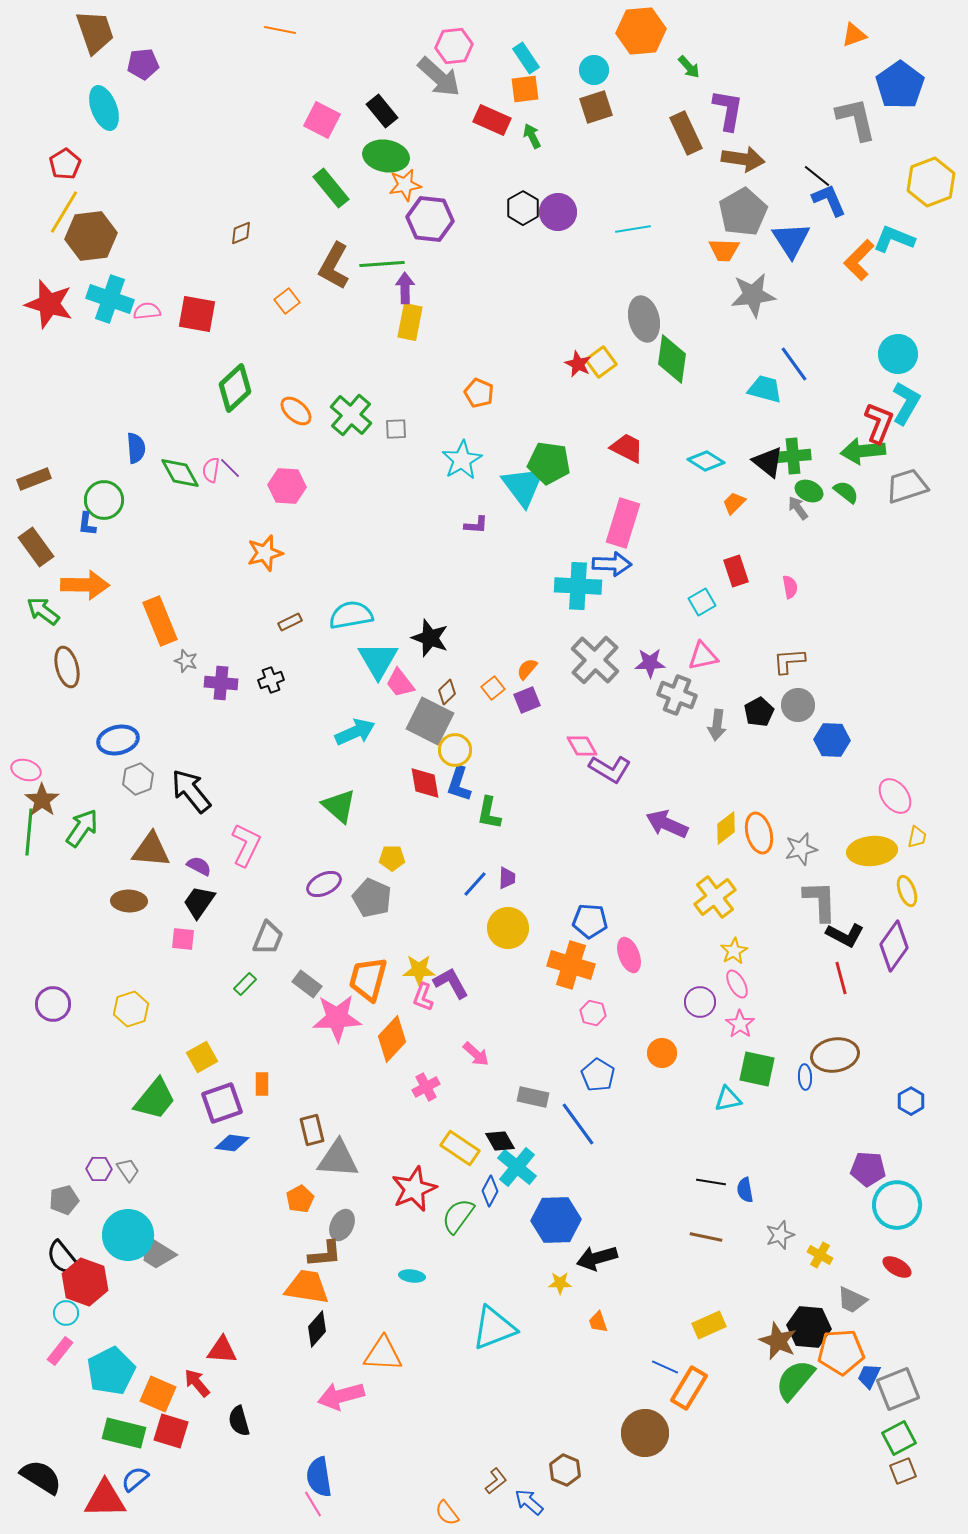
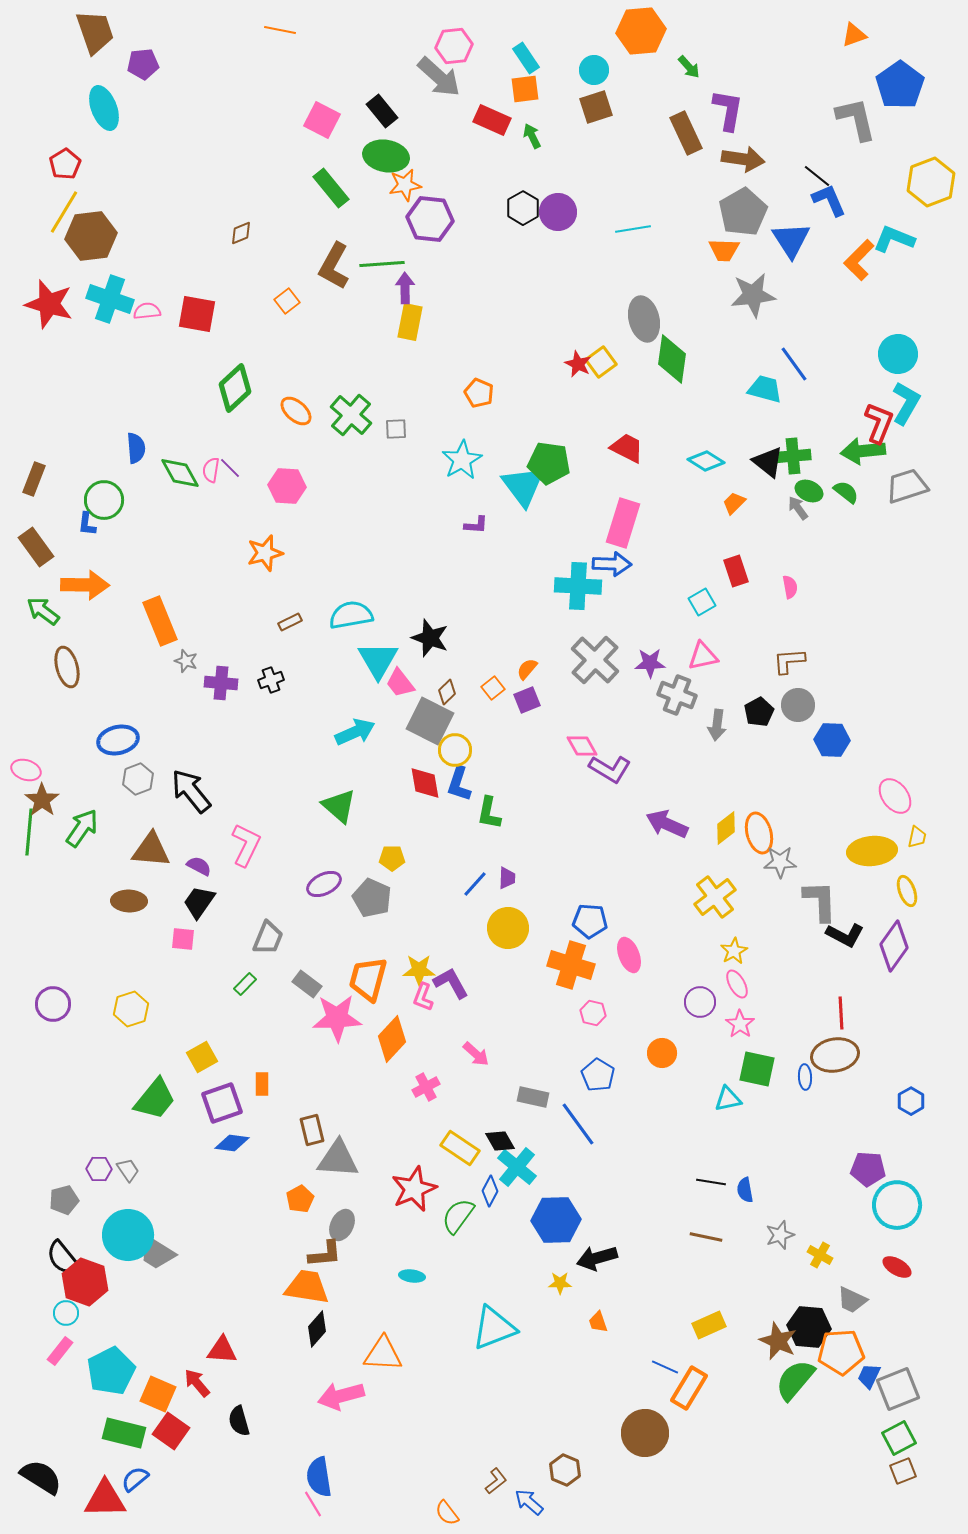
brown rectangle at (34, 479): rotated 48 degrees counterclockwise
gray star at (801, 849): moved 21 px left, 13 px down; rotated 12 degrees clockwise
red line at (841, 978): moved 35 px down; rotated 12 degrees clockwise
red square at (171, 1431): rotated 18 degrees clockwise
